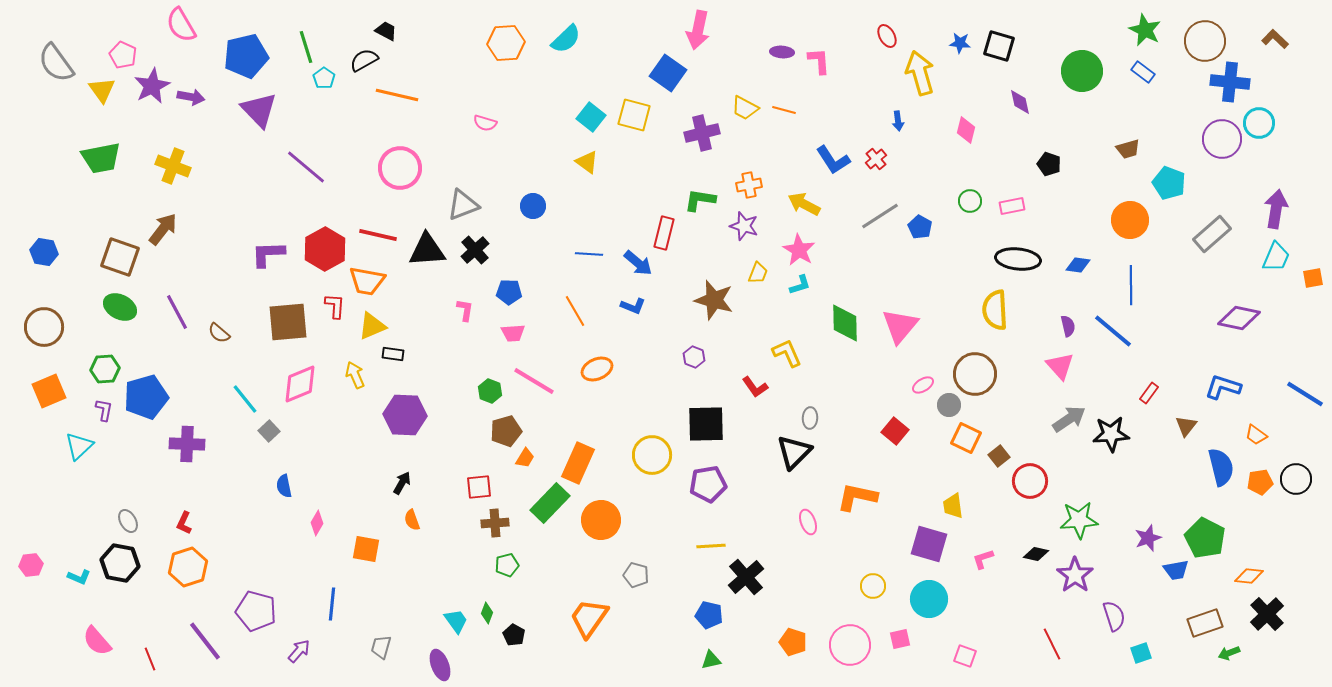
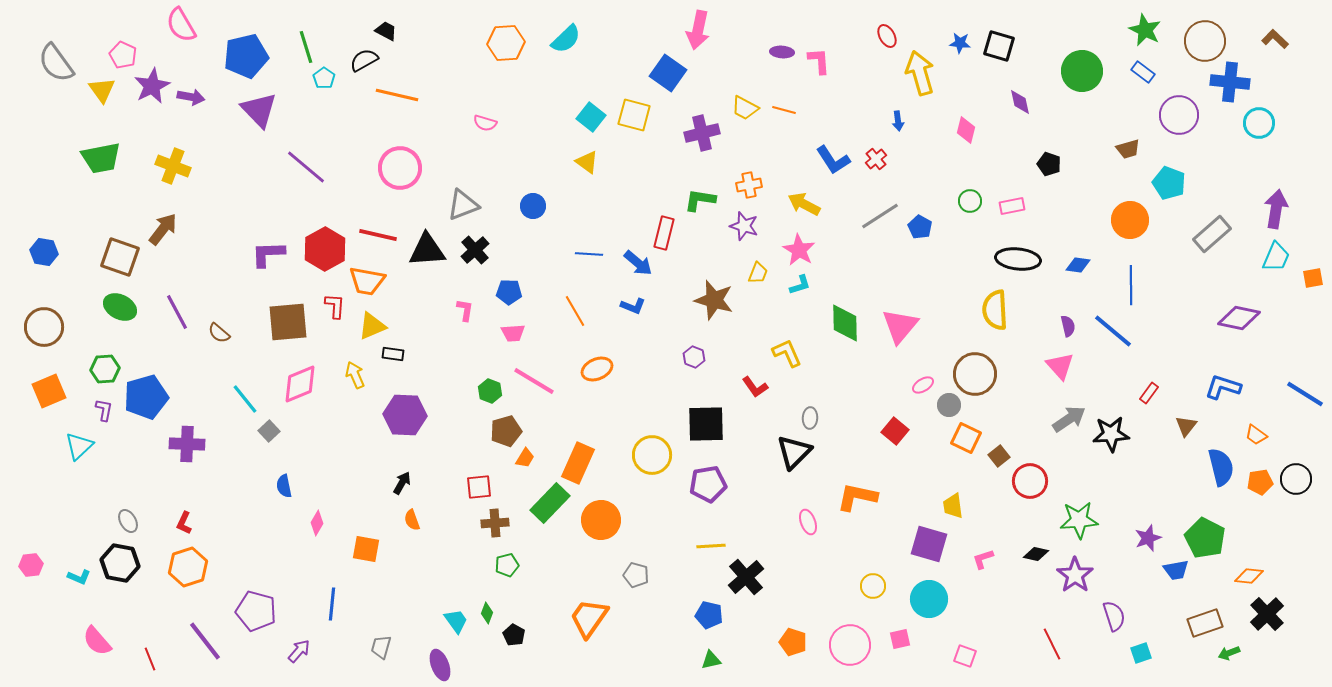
purple circle at (1222, 139): moved 43 px left, 24 px up
